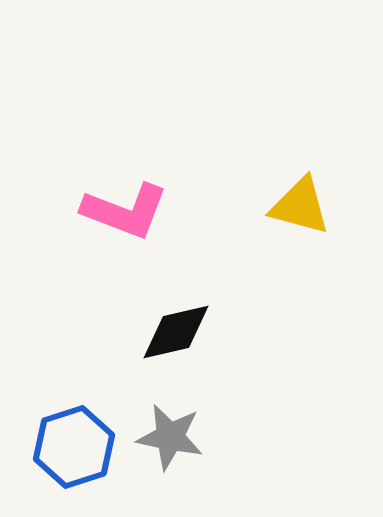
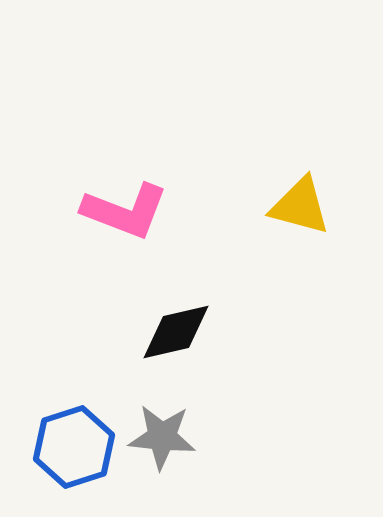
gray star: moved 8 px left; rotated 6 degrees counterclockwise
